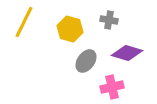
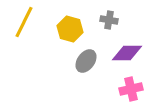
purple diamond: rotated 16 degrees counterclockwise
pink cross: moved 19 px right, 2 px down
